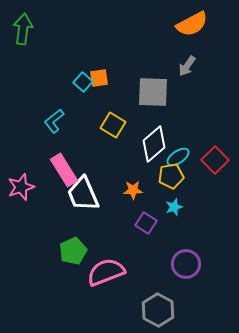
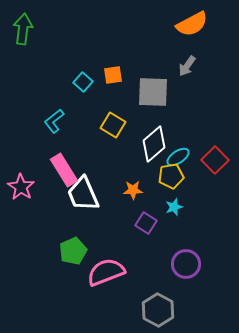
orange square: moved 14 px right, 3 px up
pink star: rotated 20 degrees counterclockwise
